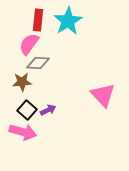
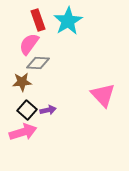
red rectangle: rotated 25 degrees counterclockwise
purple arrow: rotated 14 degrees clockwise
pink arrow: rotated 32 degrees counterclockwise
